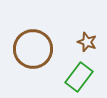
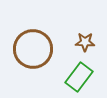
brown star: moved 2 px left; rotated 18 degrees counterclockwise
